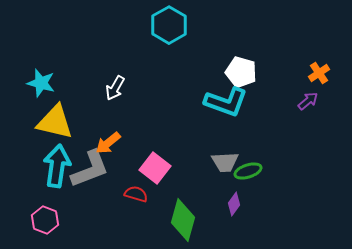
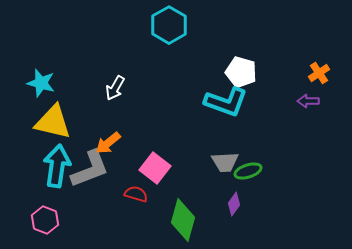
purple arrow: rotated 140 degrees counterclockwise
yellow triangle: moved 2 px left
